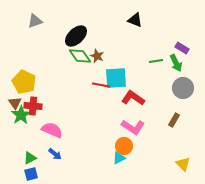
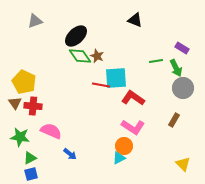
green arrow: moved 5 px down
green star: moved 1 px left, 22 px down; rotated 30 degrees counterclockwise
pink semicircle: moved 1 px left, 1 px down
blue arrow: moved 15 px right
